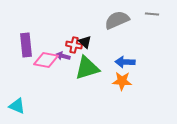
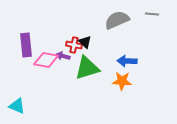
blue arrow: moved 2 px right, 1 px up
